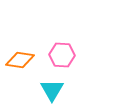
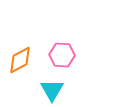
orange diamond: rotated 36 degrees counterclockwise
